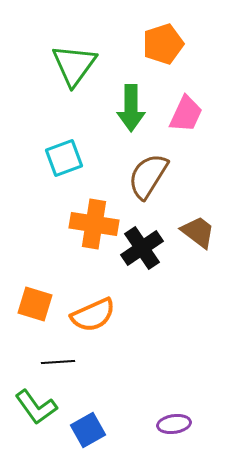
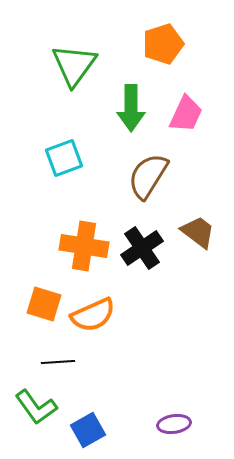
orange cross: moved 10 px left, 22 px down
orange square: moved 9 px right
